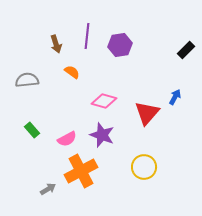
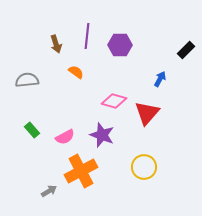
purple hexagon: rotated 10 degrees clockwise
orange semicircle: moved 4 px right
blue arrow: moved 15 px left, 18 px up
pink diamond: moved 10 px right
pink semicircle: moved 2 px left, 2 px up
gray arrow: moved 1 px right, 2 px down
